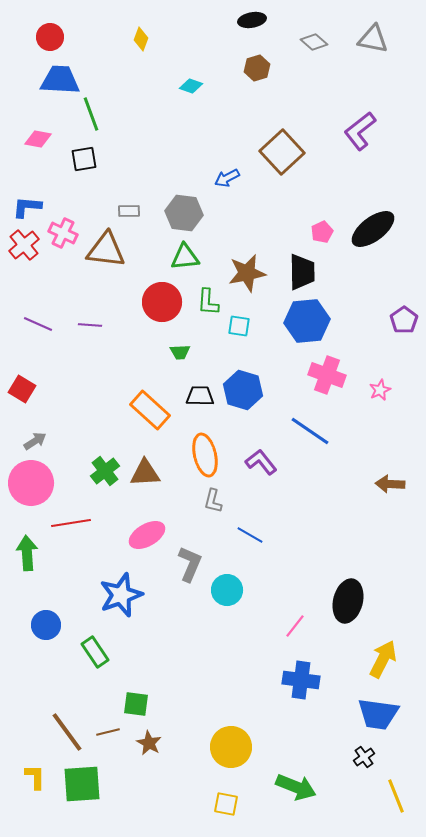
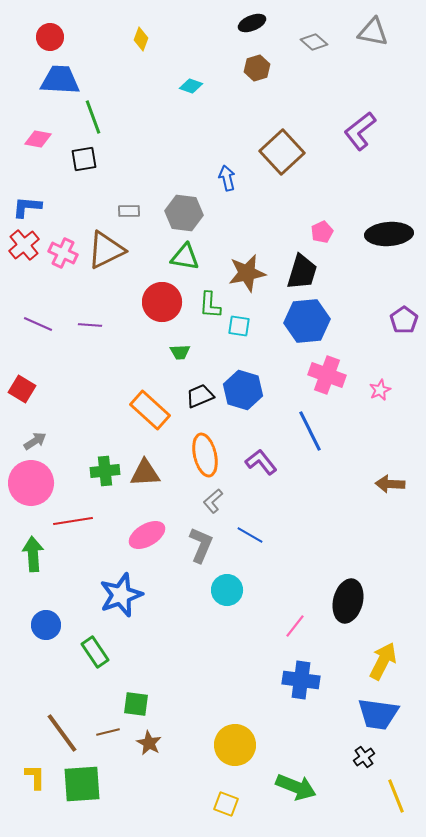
black ellipse at (252, 20): moved 3 px down; rotated 12 degrees counterclockwise
gray triangle at (373, 39): moved 7 px up
green line at (91, 114): moved 2 px right, 3 px down
blue arrow at (227, 178): rotated 105 degrees clockwise
black ellipse at (373, 229): moved 16 px right, 5 px down; rotated 33 degrees clockwise
pink cross at (63, 233): moved 20 px down
brown triangle at (106, 250): rotated 33 degrees counterclockwise
green triangle at (185, 257): rotated 16 degrees clockwise
black trapezoid at (302, 272): rotated 18 degrees clockwise
green L-shape at (208, 302): moved 2 px right, 3 px down
black trapezoid at (200, 396): rotated 24 degrees counterclockwise
blue line at (310, 431): rotated 30 degrees clockwise
green cross at (105, 471): rotated 32 degrees clockwise
gray L-shape at (213, 501): rotated 35 degrees clockwise
red line at (71, 523): moved 2 px right, 2 px up
green arrow at (27, 553): moved 6 px right, 1 px down
gray L-shape at (190, 564): moved 11 px right, 19 px up
yellow arrow at (383, 659): moved 2 px down
brown line at (67, 732): moved 5 px left, 1 px down
yellow circle at (231, 747): moved 4 px right, 2 px up
yellow square at (226, 804): rotated 10 degrees clockwise
